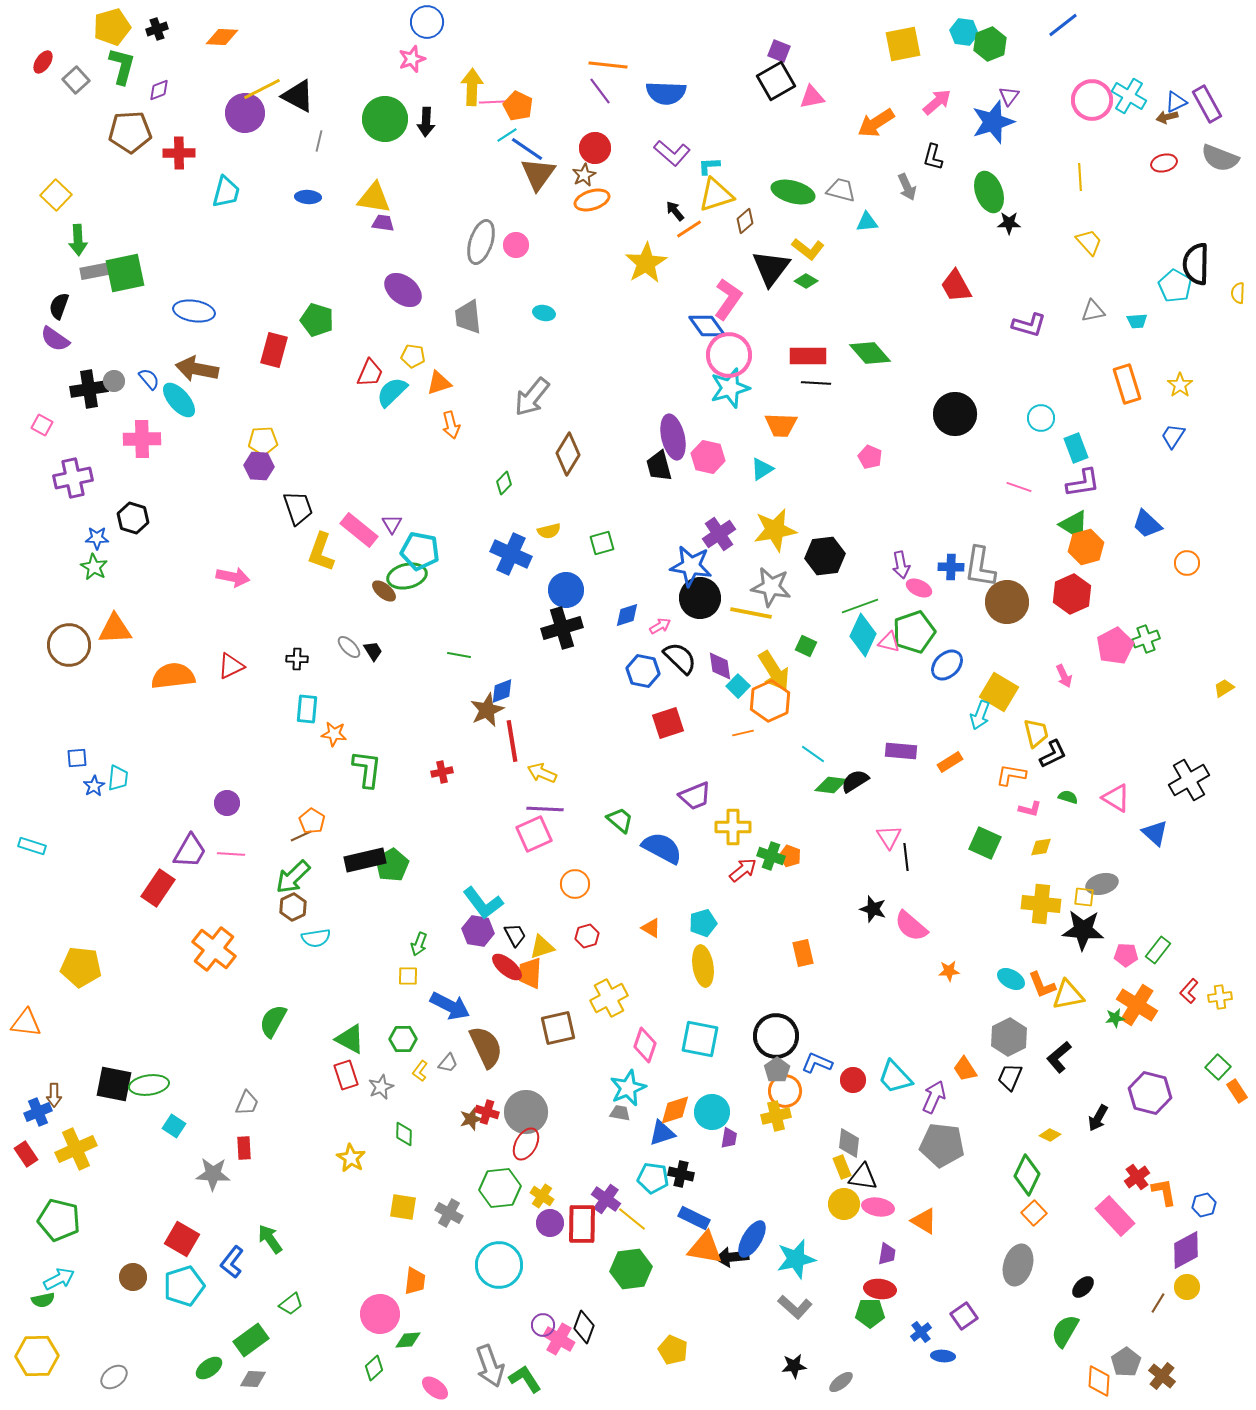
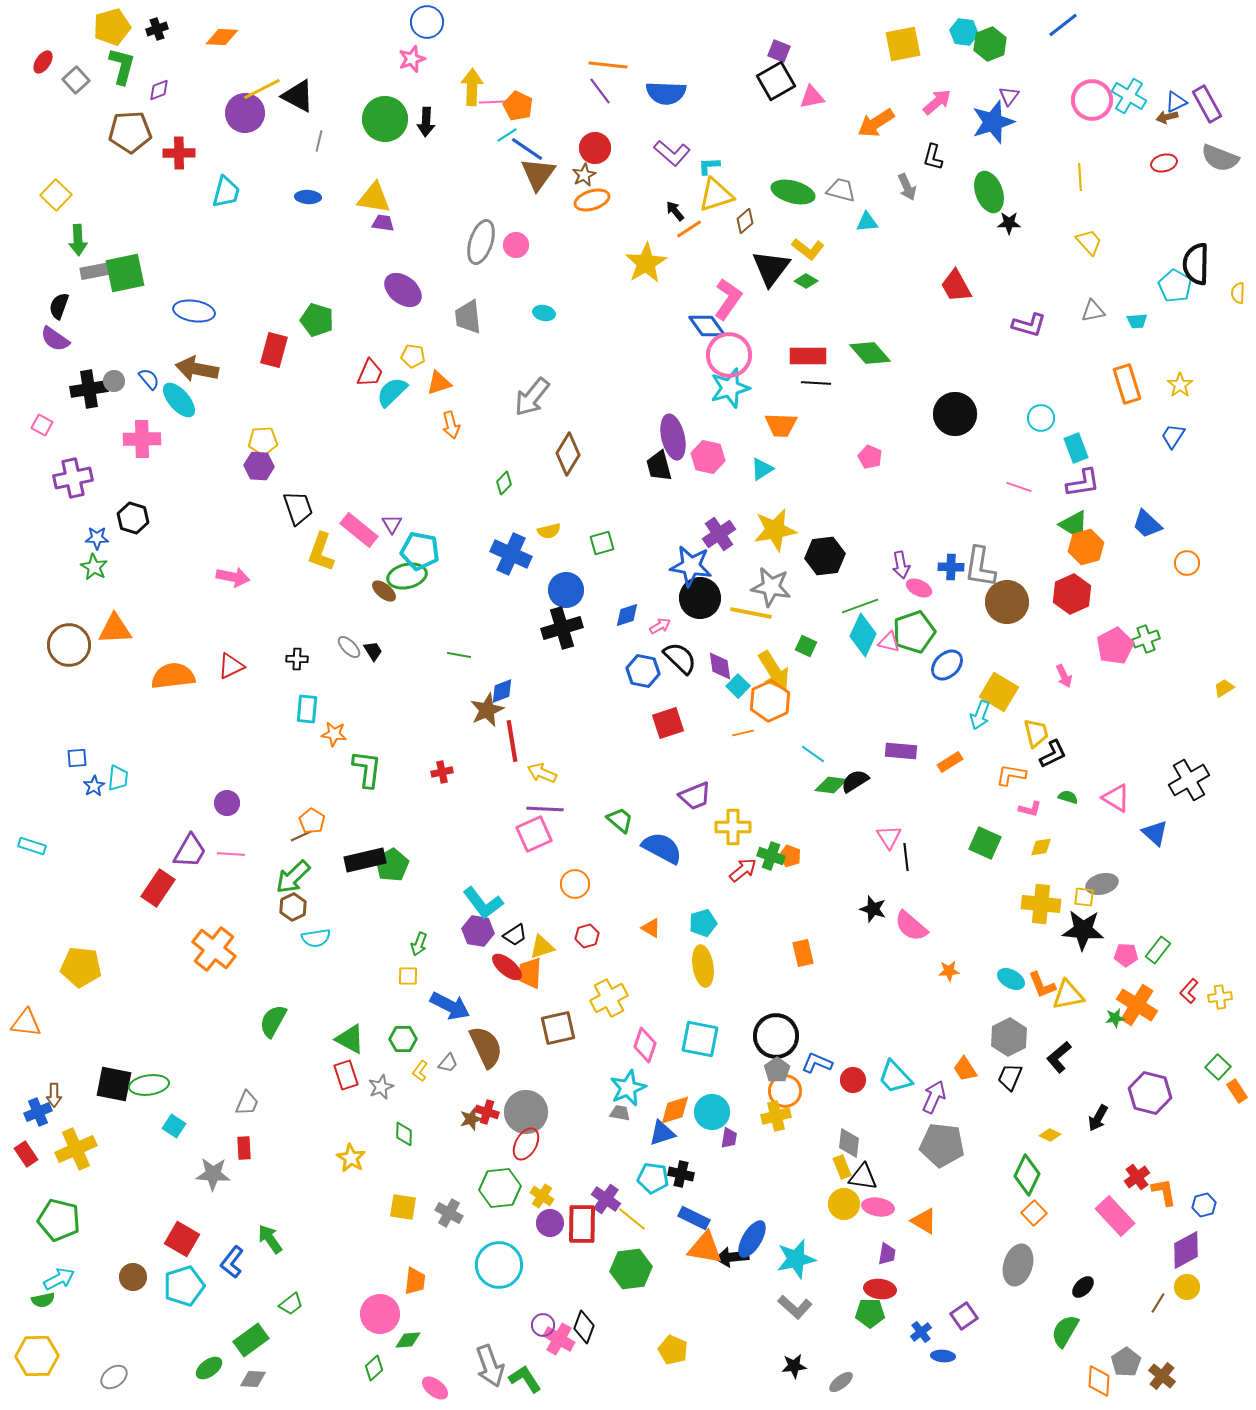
black trapezoid at (515, 935): rotated 85 degrees clockwise
